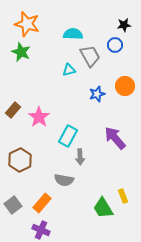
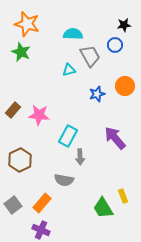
pink star: moved 2 px up; rotated 30 degrees counterclockwise
